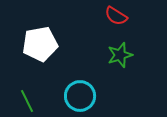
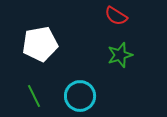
green line: moved 7 px right, 5 px up
